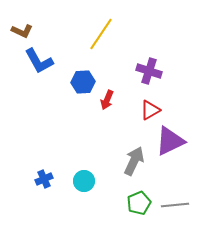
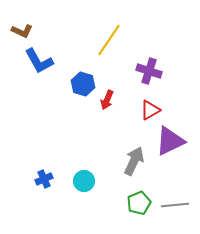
yellow line: moved 8 px right, 6 px down
blue hexagon: moved 2 px down; rotated 20 degrees clockwise
